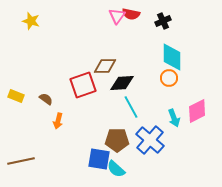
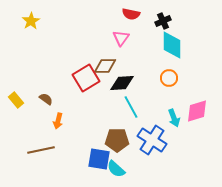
pink triangle: moved 4 px right, 22 px down
yellow star: rotated 24 degrees clockwise
cyan diamond: moved 12 px up
red square: moved 3 px right, 7 px up; rotated 12 degrees counterclockwise
yellow rectangle: moved 4 px down; rotated 28 degrees clockwise
pink diamond: rotated 10 degrees clockwise
blue cross: moved 2 px right; rotated 8 degrees counterclockwise
brown line: moved 20 px right, 11 px up
